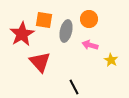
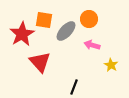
gray ellipse: rotated 30 degrees clockwise
pink arrow: moved 2 px right
yellow star: moved 5 px down
black line: rotated 49 degrees clockwise
